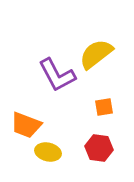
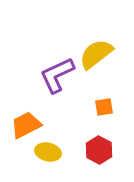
purple L-shape: rotated 93 degrees clockwise
orange trapezoid: rotated 132 degrees clockwise
red hexagon: moved 2 px down; rotated 20 degrees clockwise
